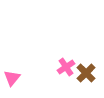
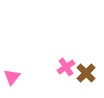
pink triangle: moved 1 px up
